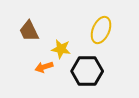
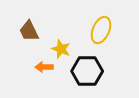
yellow star: rotated 12 degrees clockwise
orange arrow: rotated 18 degrees clockwise
